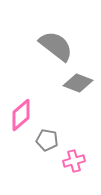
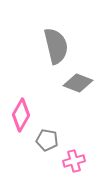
gray semicircle: rotated 39 degrees clockwise
pink diamond: rotated 20 degrees counterclockwise
